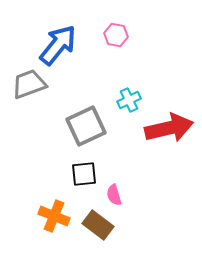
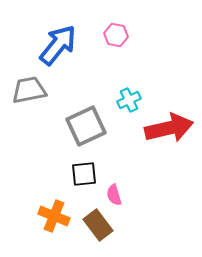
gray trapezoid: moved 6 px down; rotated 9 degrees clockwise
brown rectangle: rotated 16 degrees clockwise
